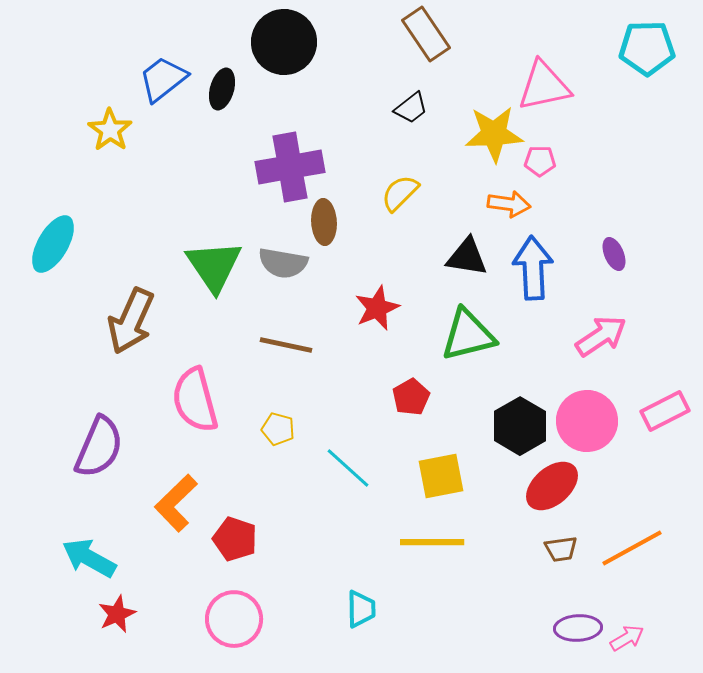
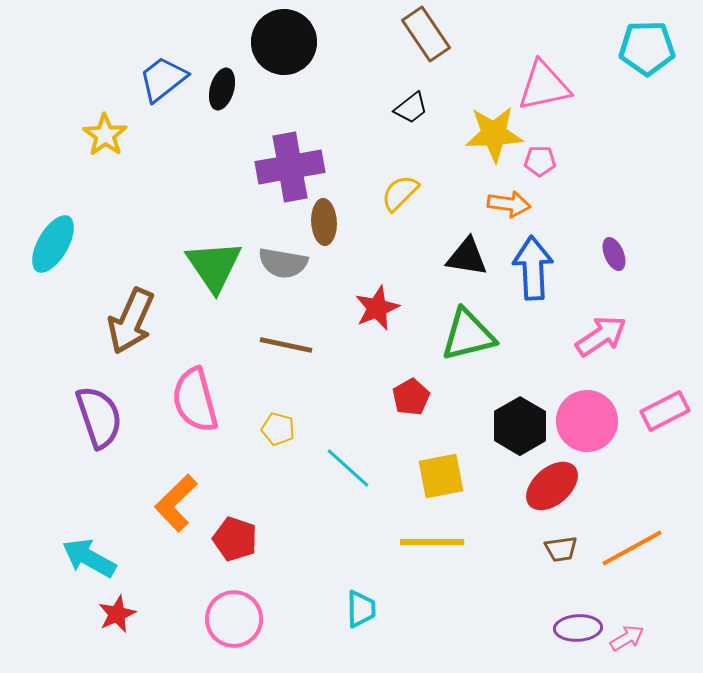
yellow star at (110, 130): moved 5 px left, 5 px down
purple semicircle at (99, 447): moved 30 px up; rotated 42 degrees counterclockwise
